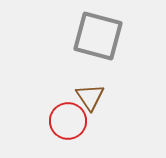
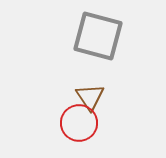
red circle: moved 11 px right, 2 px down
